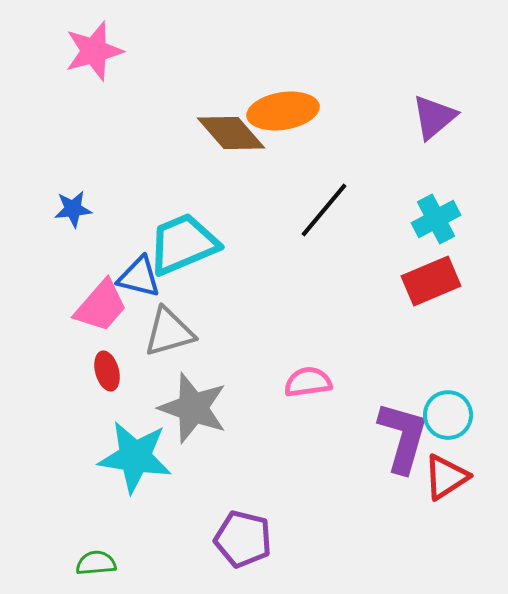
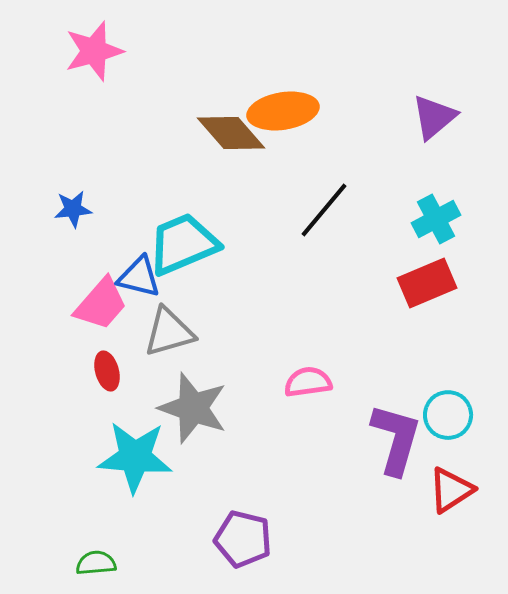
red rectangle: moved 4 px left, 2 px down
pink trapezoid: moved 2 px up
purple L-shape: moved 7 px left, 2 px down
cyan star: rotated 4 degrees counterclockwise
red triangle: moved 5 px right, 13 px down
